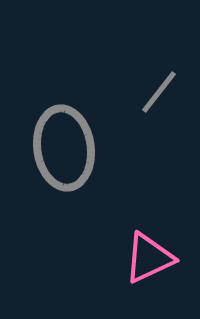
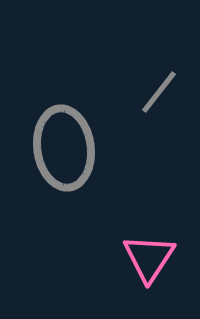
pink triangle: rotated 32 degrees counterclockwise
